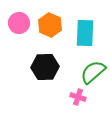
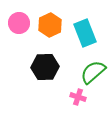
orange hexagon: rotated 10 degrees clockwise
cyan rectangle: rotated 24 degrees counterclockwise
